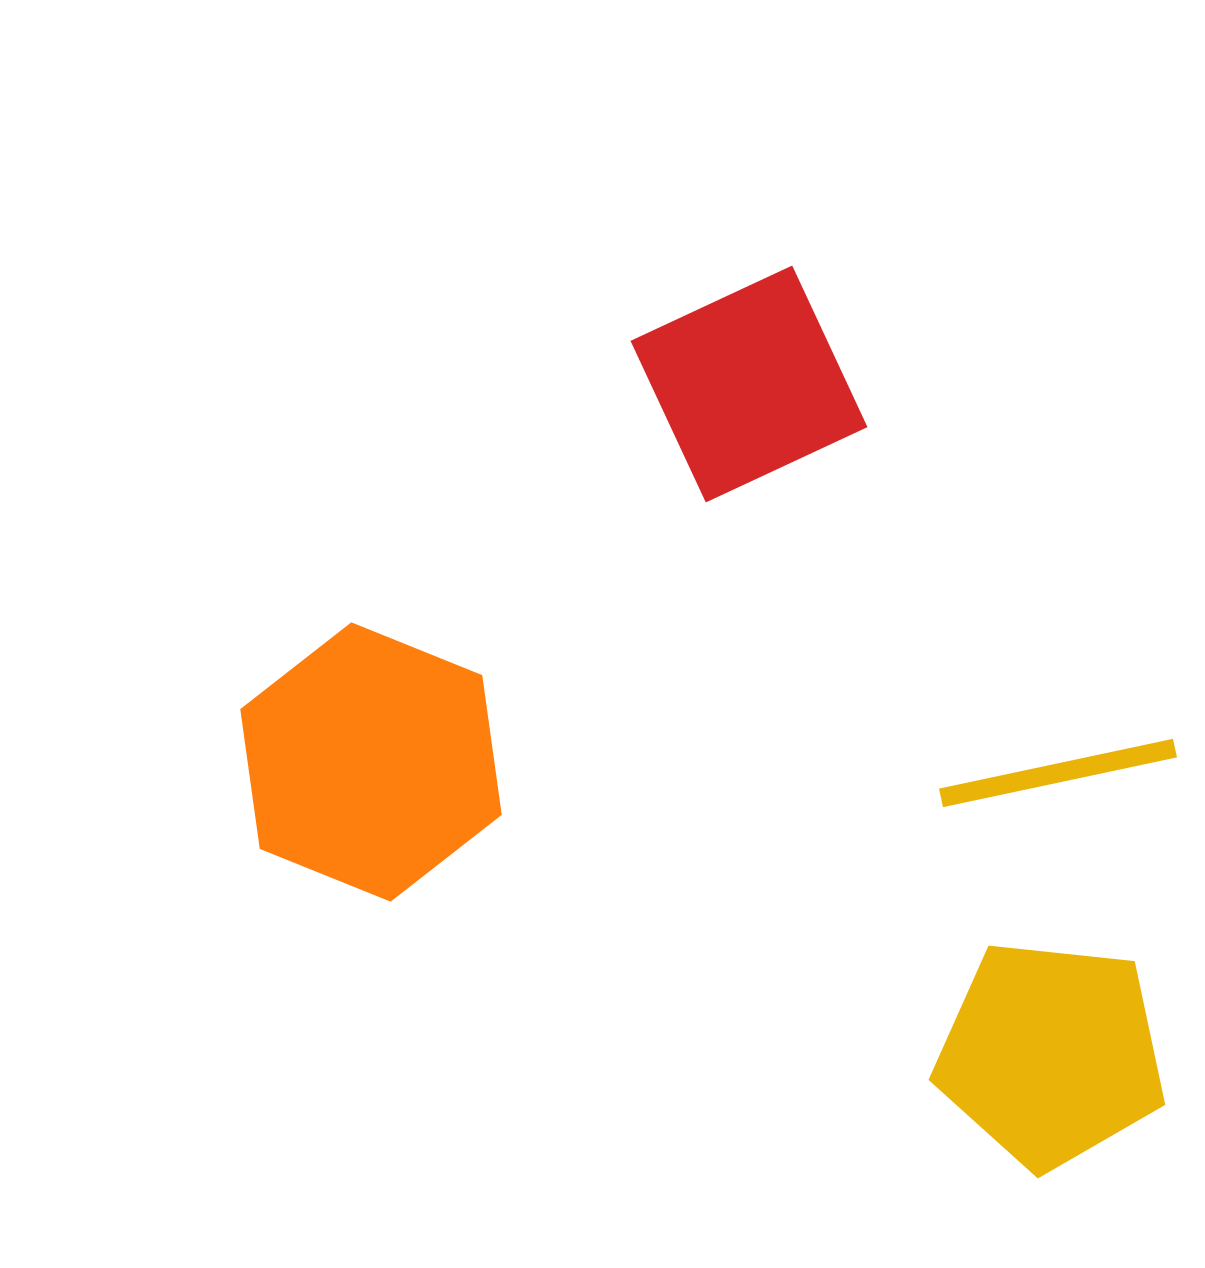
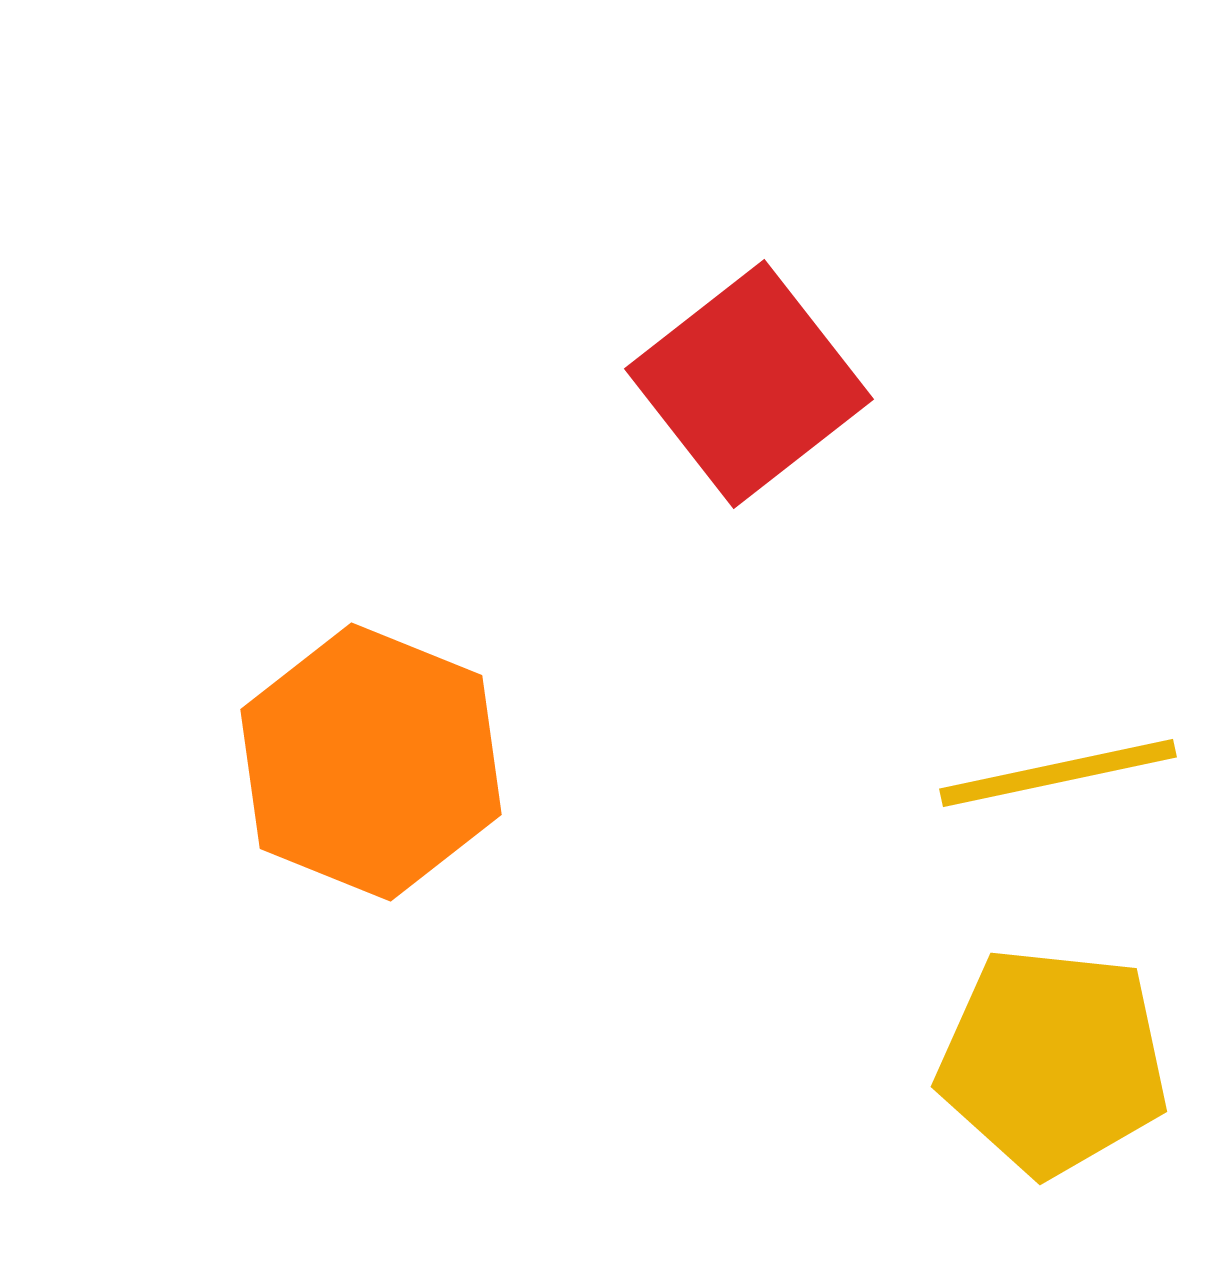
red square: rotated 13 degrees counterclockwise
yellow pentagon: moved 2 px right, 7 px down
